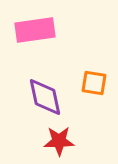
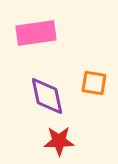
pink rectangle: moved 1 px right, 3 px down
purple diamond: moved 2 px right, 1 px up
